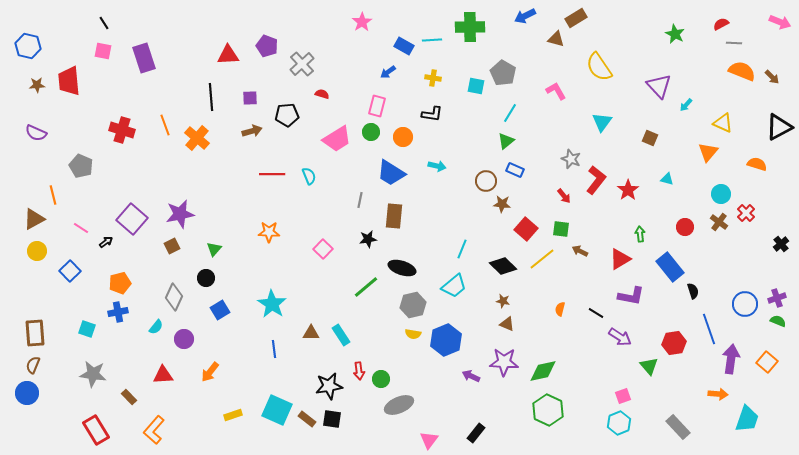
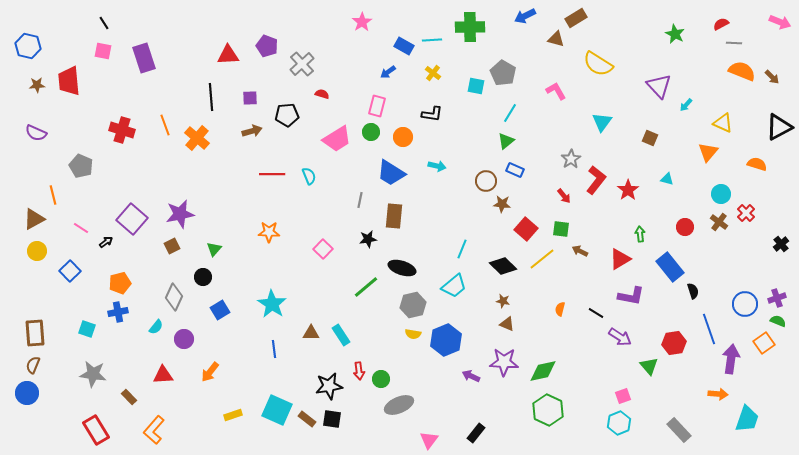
yellow semicircle at (599, 67): moved 1 px left, 3 px up; rotated 24 degrees counterclockwise
yellow cross at (433, 78): moved 5 px up; rotated 28 degrees clockwise
gray star at (571, 159): rotated 18 degrees clockwise
black circle at (206, 278): moved 3 px left, 1 px up
orange square at (767, 362): moved 3 px left, 19 px up; rotated 15 degrees clockwise
gray rectangle at (678, 427): moved 1 px right, 3 px down
